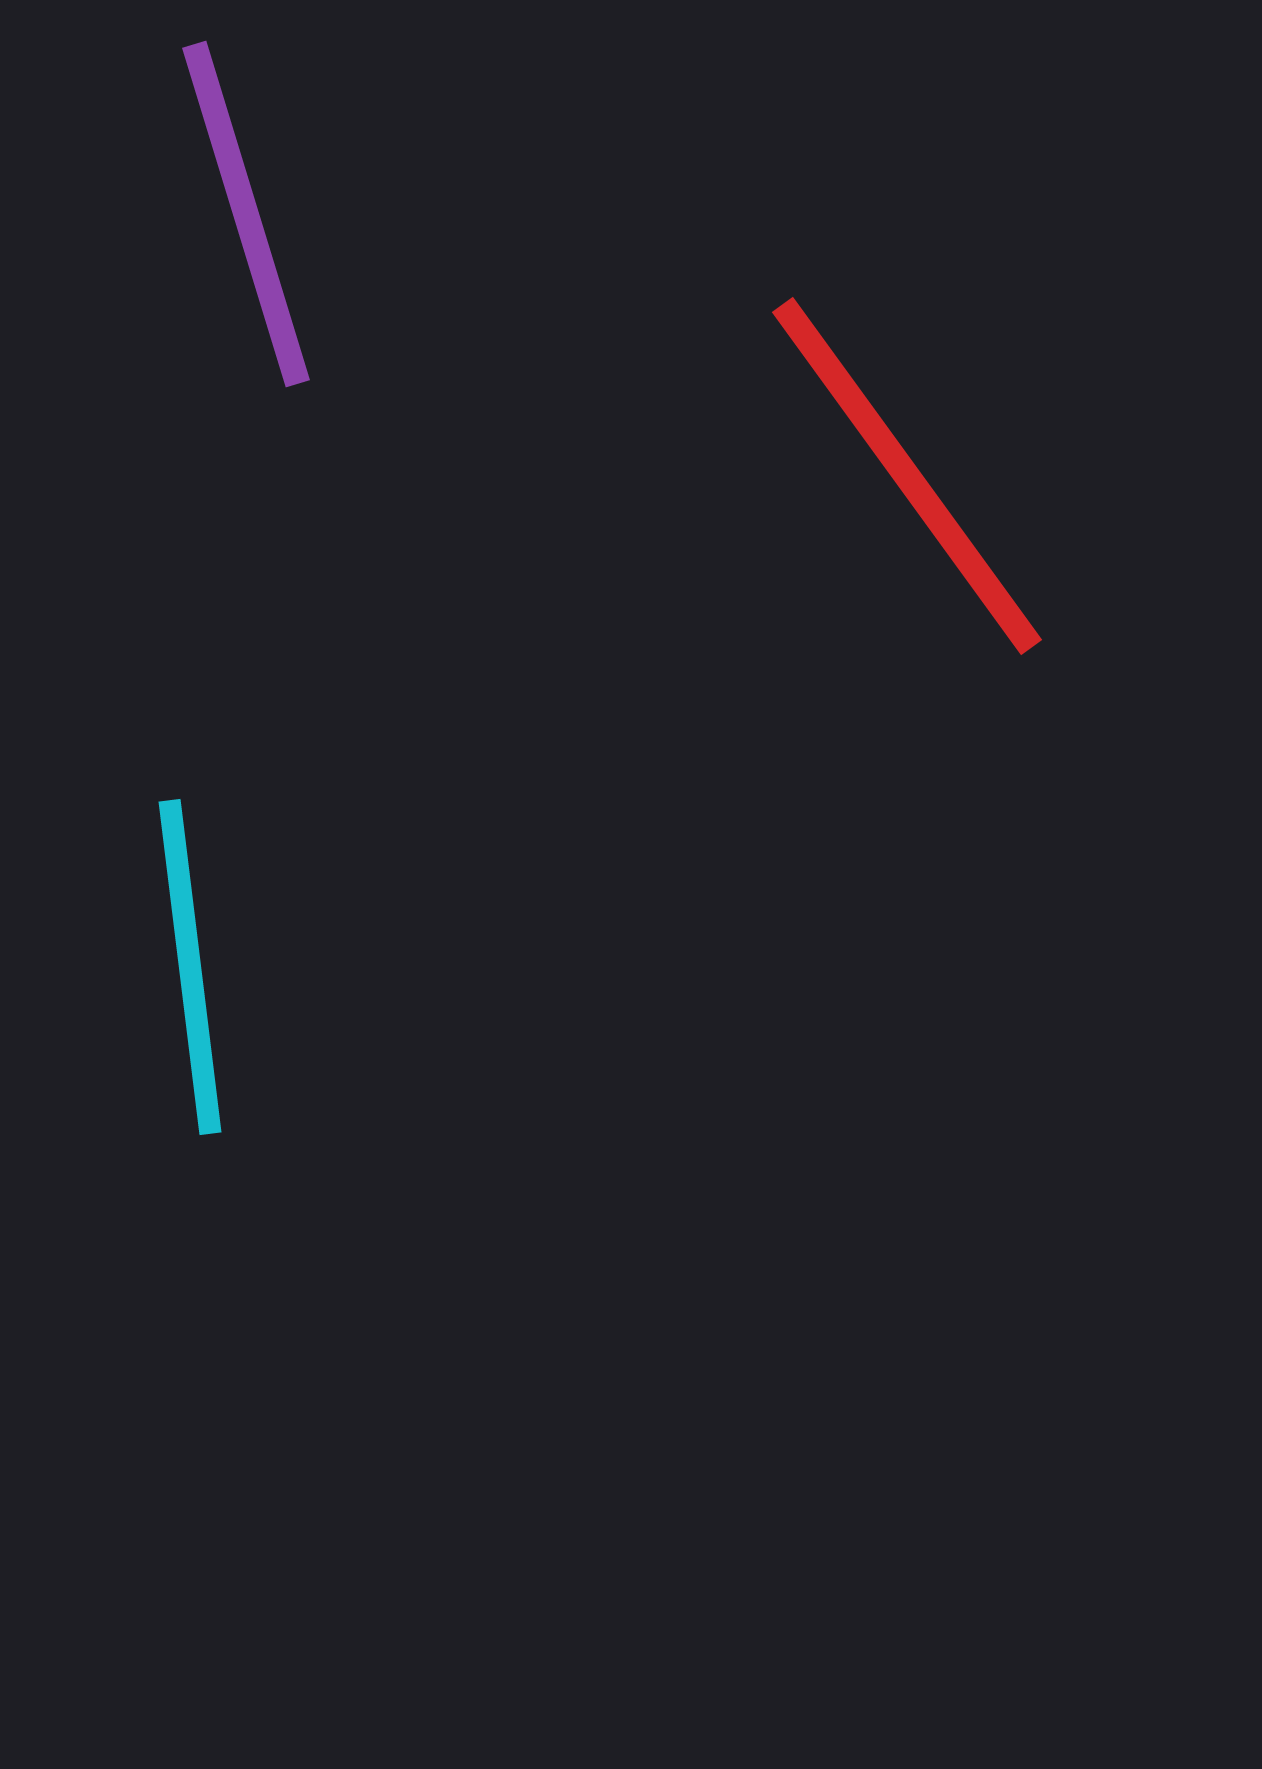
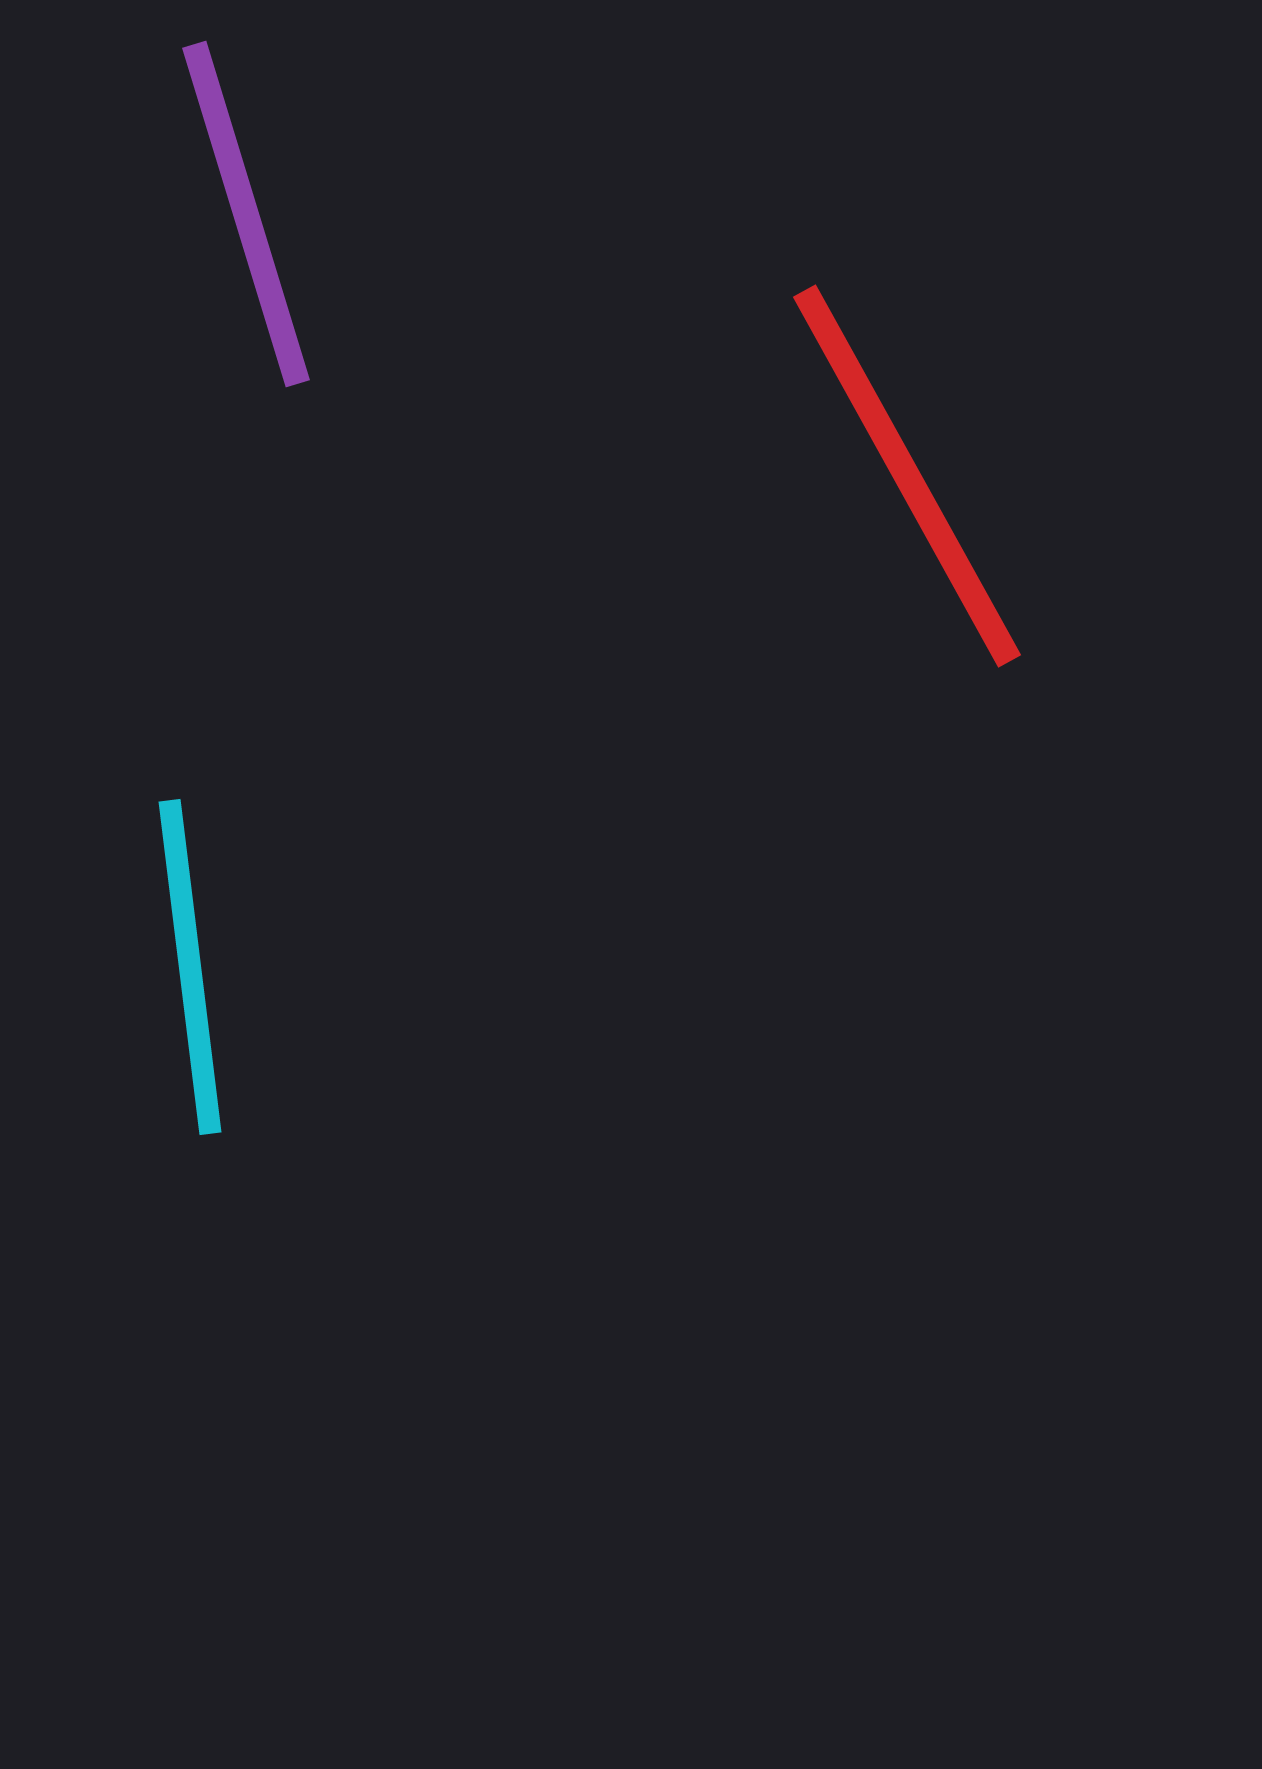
red line: rotated 7 degrees clockwise
